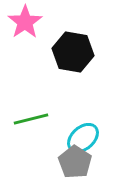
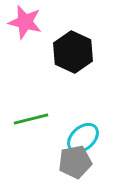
pink star: rotated 24 degrees counterclockwise
black hexagon: rotated 15 degrees clockwise
gray pentagon: rotated 28 degrees clockwise
